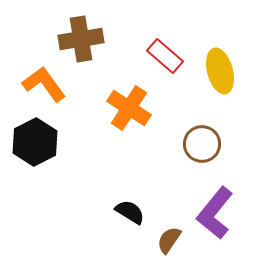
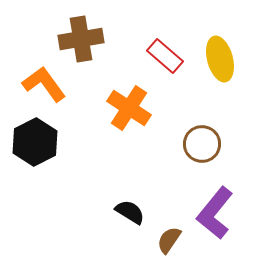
yellow ellipse: moved 12 px up
